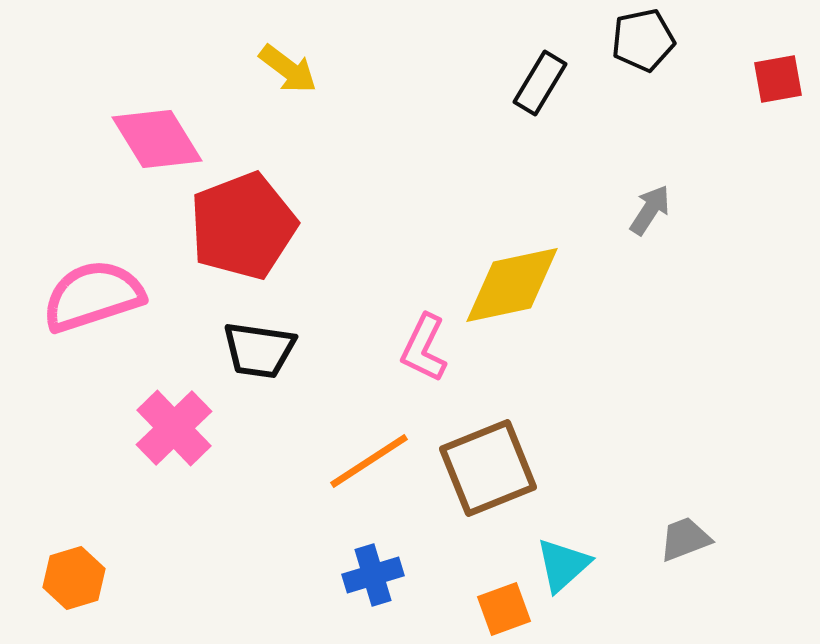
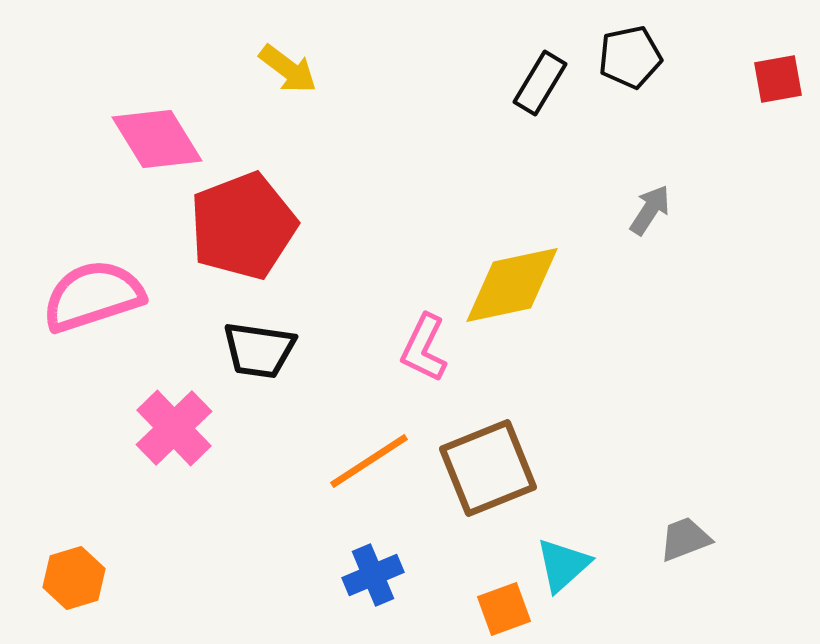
black pentagon: moved 13 px left, 17 px down
blue cross: rotated 6 degrees counterclockwise
